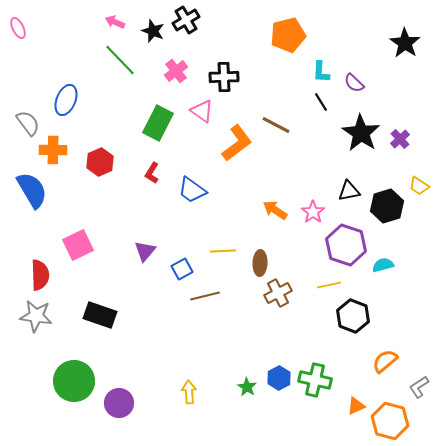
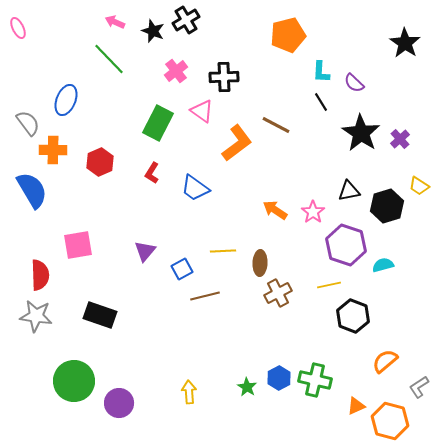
green line at (120, 60): moved 11 px left, 1 px up
blue trapezoid at (192, 190): moved 3 px right, 2 px up
pink square at (78, 245): rotated 16 degrees clockwise
